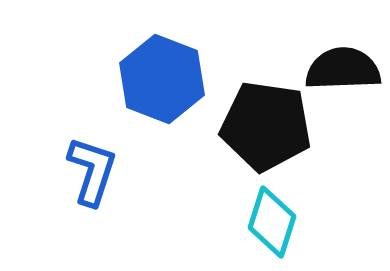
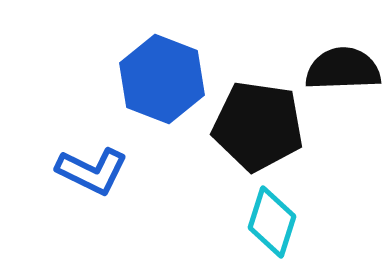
black pentagon: moved 8 px left
blue L-shape: rotated 98 degrees clockwise
